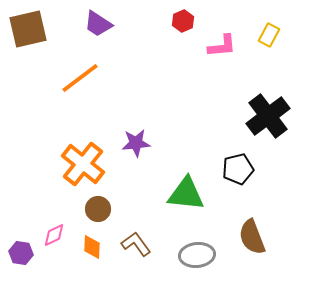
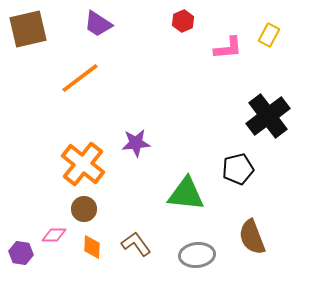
pink L-shape: moved 6 px right, 2 px down
brown circle: moved 14 px left
pink diamond: rotated 25 degrees clockwise
